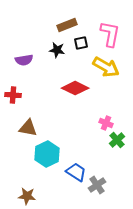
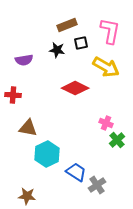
pink L-shape: moved 3 px up
